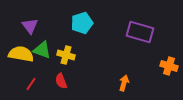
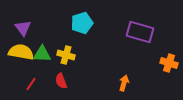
purple triangle: moved 7 px left, 2 px down
green triangle: moved 4 px down; rotated 18 degrees counterclockwise
yellow semicircle: moved 2 px up
orange cross: moved 3 px up
